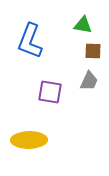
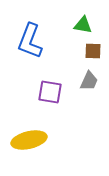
yellow ellipse: rotated 12 degrees counterclockwise
